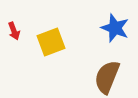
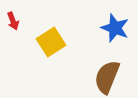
red arrow: moved 1 px left, 10 px up
yellow square: rotated 12 degrees counterclockwise
